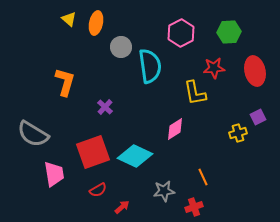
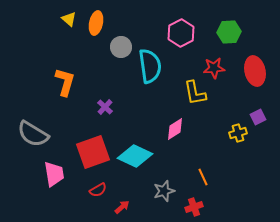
gray star: rotated 10 degrees counterclockwise
